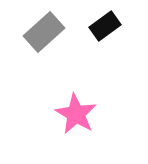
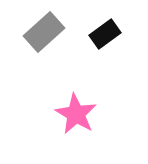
black rectangle: moved 8 px down
